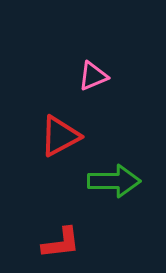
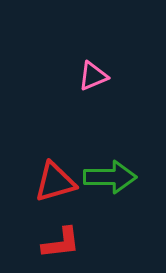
red triangle: moved 5 px left, 46 px down; rotated 12 degrees clockwise
green arrow: moved 4 px left, 4 px up
